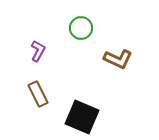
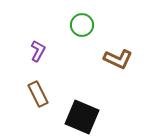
green circle: moved 1 px right, 3 px up
